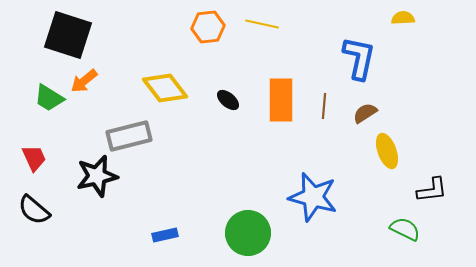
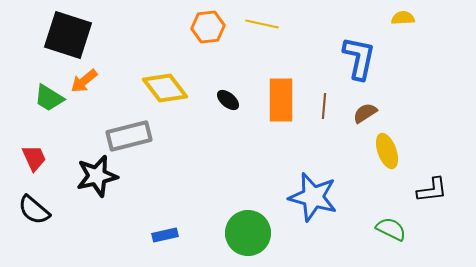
green semicircle: moved 14 px left
